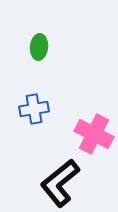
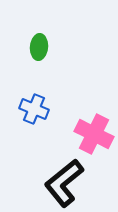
blue cross: rotated 32 degrees clockwise
black L-shape: moved 4 px right
